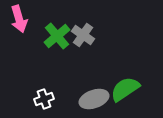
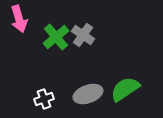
green cross: moved 1 px left, 1 px down
gray ellipse: moved 6 px left, 5 px up
